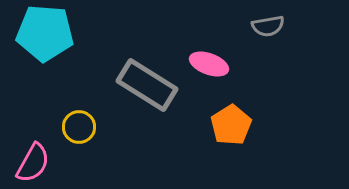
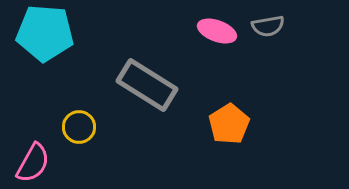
pink ellipse: moved 8 px right, 33 px up
orange pentagon: moved 2 px left, 1 px up
